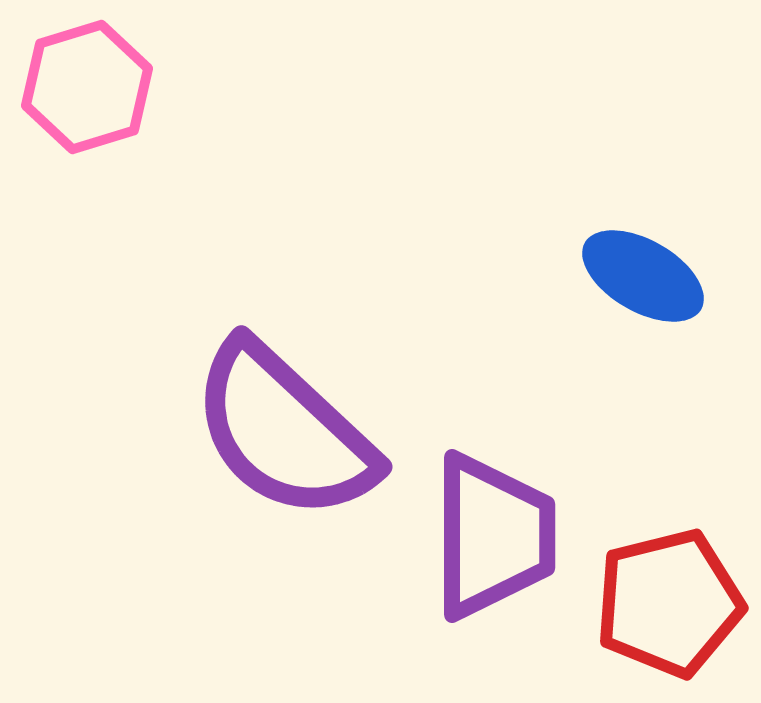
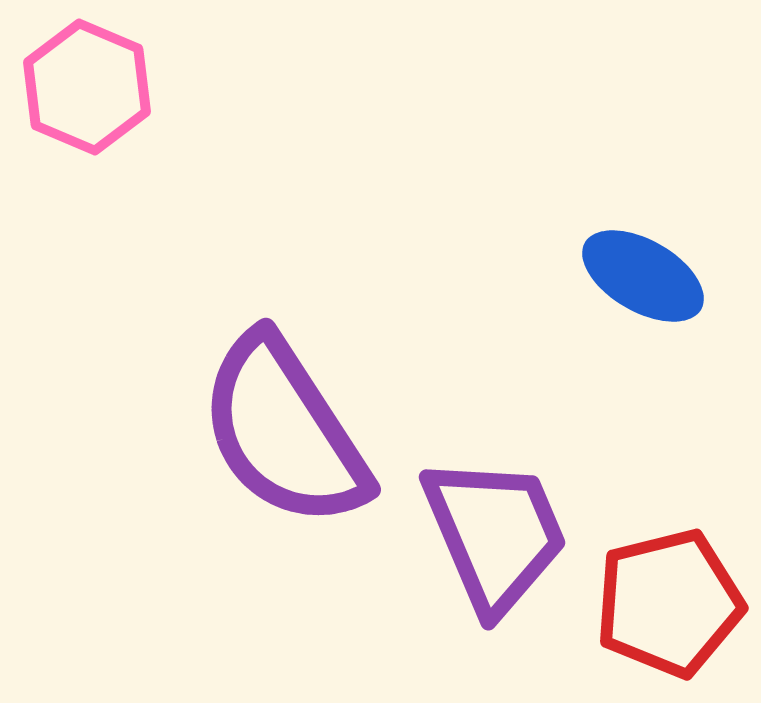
pink hexagon: rotated 20 degrees counterclockwise
purple semicircle: rotated 14 degrees clockwise
purple trapezoid: moved 2 px right, 2 px up; rotated 23 degrees counterclockwise
